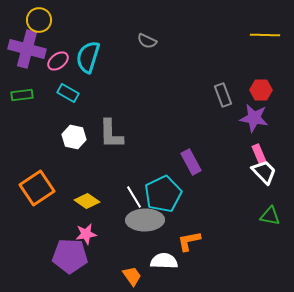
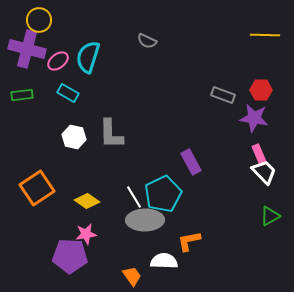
gray rectangle: rotated 50 degrees counterclockwise
green triangle: rotated 40 degrees counterclockwise
